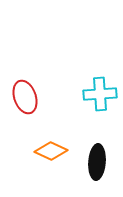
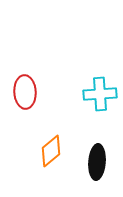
red ellipse: moved 5 px up; rotated 16 degrees clockwise
orange diamond: rotated 64 degrees counterclockwise
